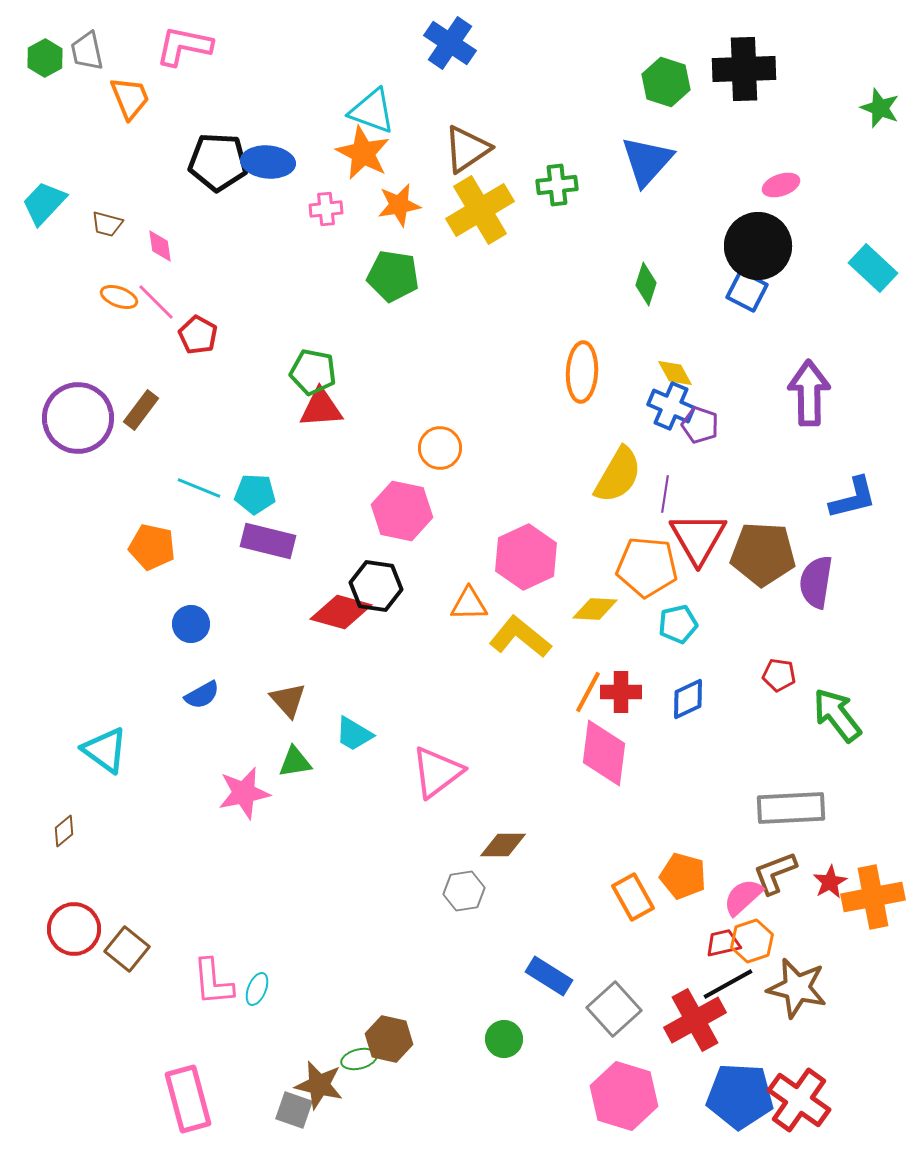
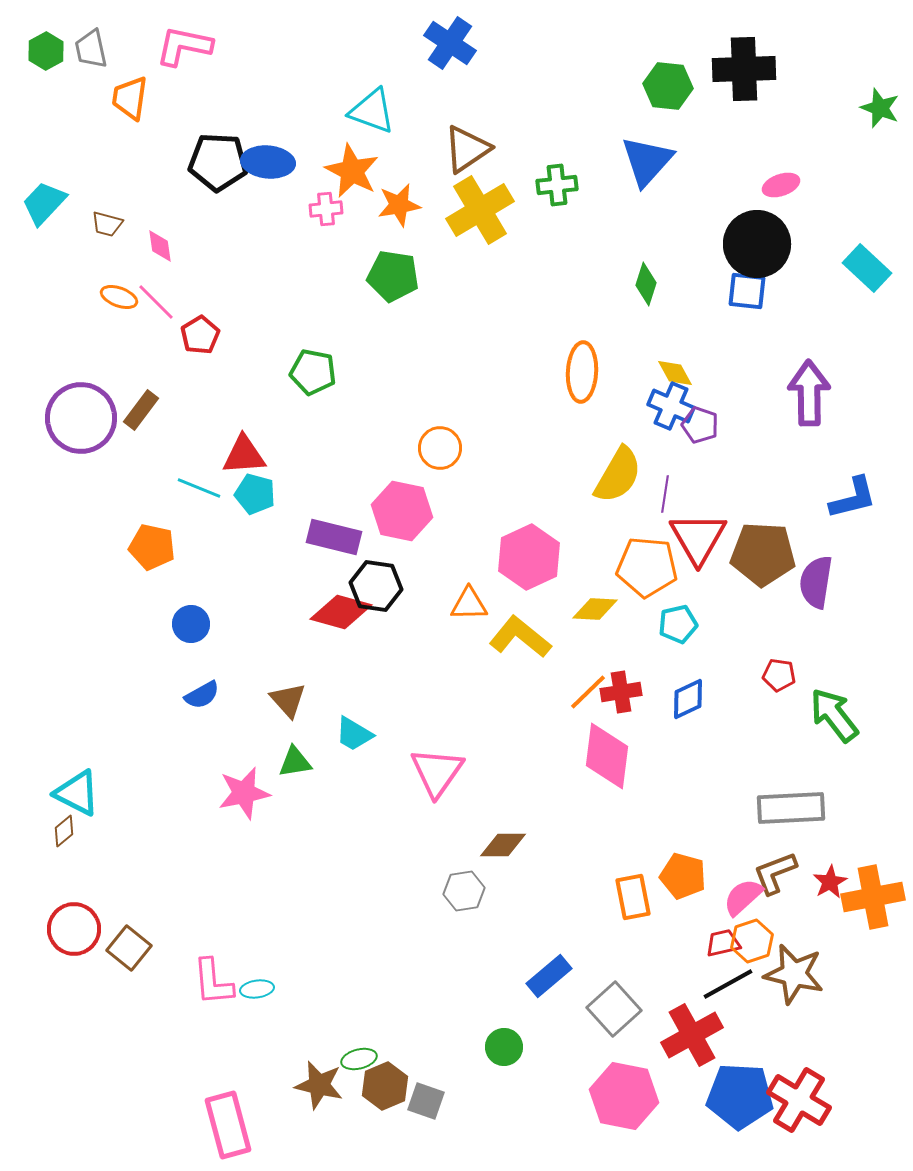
gray trapezoid at (87, 51): moved 4 px right, 2 px up
green hexagon at (45, 58): moved 1 px right, 7 px up
green hexagon at (666, 82): moved 2 px right, 4 px down; rotated 12 degrees counterclockwise
orange trapezoid at (130, 98): rotated 150 degrees counterclockwise
orange star at (363, 153): moved 11 px left, 18 px down
black circle at (758, 246): moved 1 px left, 2 px up
cyan rectangle at (873, 268): moved 6 px left
blue square at (747, 291): rotated 21 degrees counterclockwise
red pentagon at (198, 335): moved 2 px right; rotated 12 degrees clockwise
red triangle at (321, 408): moved 77 px left, 47 px down
purple circle at (78, 418): moved 3 px right
cyan pentagon at (255, 494): rotated 12 degrees clockwise
purple rectangle at (268, 541): moved 66 px right, 4 px up
pink hexagon at (526, 557): moved 3 px right
orange line at (588, 692): rotated 18 degrees clockwise
red cross at (621, 692): rotated 9 degrees counterclockwise
green arrow at (837, 715): moved 3 px left
cyan triangle at (105, 750): moved 28 px left, 43 px down; rotated 9 degrees counterclockwise
pink diamond at (604, 753): moved 3 px right, 3 px down
pink triangle at (437, 772): rotated 18 degrees counterclockwise
orange rectangle at (633, 897): rotated 18 degrees clockwise
brown square at (127, 949): moved 2 px right, 1 px up
blue rectangle at (549, 976): rotated 72 degrees counterclockwise
brown star at (797, 988): moved 3 px left, 14 px up
cyan ellipse at (257, 989): rotated 60 degrees clockwise
red cross at (695, 1020): moved 3 px left, 15 px down
brown hexagon at (389, 1039): moved 4 px left, 47 px down; rotated 24 degrees clockwise
green circle at (504, 1039): moved 8 px down
pink hexagon at (624, 1096): rotated 6 degrees counterclockwise
pink rectangle at (188, 1099): moved 40 px right, 26 px down
red cross at (799, 1100): rotated 4 degrees counterclockwise
gray square at (294, 1110): moved 132 px right, 9 px up
